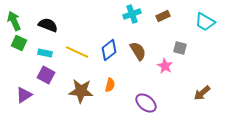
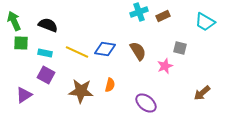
cyan cross: moved 7 px right, 2 px up
green square: moved 2 px right; rotated 21 degrees counterclockwise
blue diamond: moved 4 px left, 1 px up; rotated 45 degrees clockwise
pink star: rotated 21 degrees clockwise
